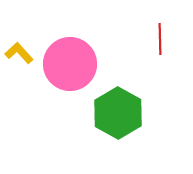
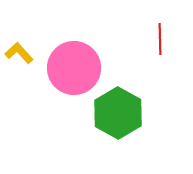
pink circle: moved 4 px right, 4 px down
